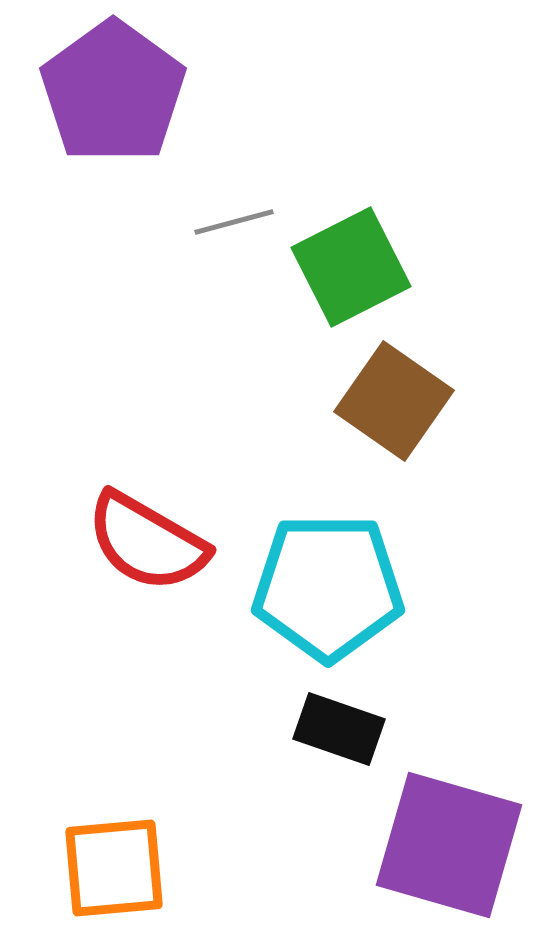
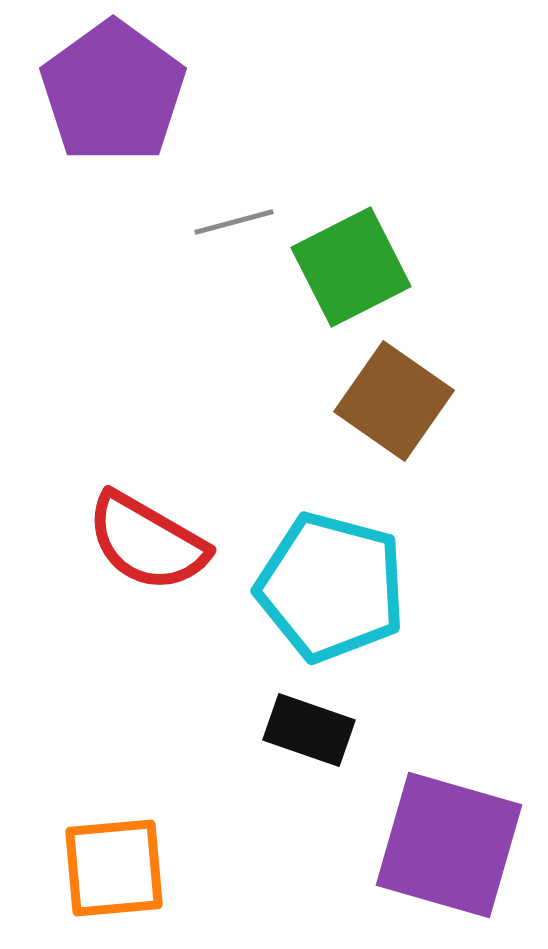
cyan pentagon: moved 3 px right; rotated 15 degrees clockwise
black rectangle: moved 30 px left, 1 px down
